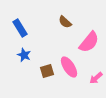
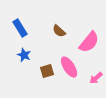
brown semicircle: moved 6 px left, 9 px down
